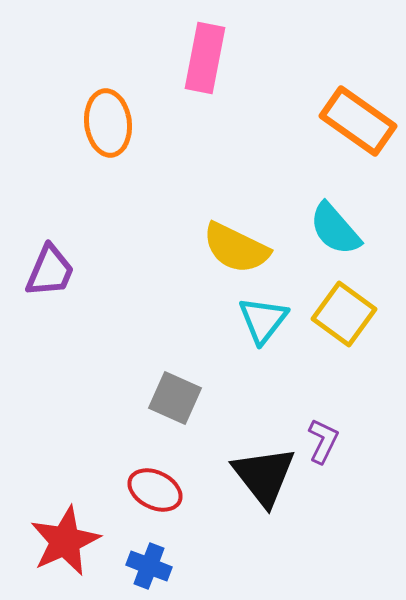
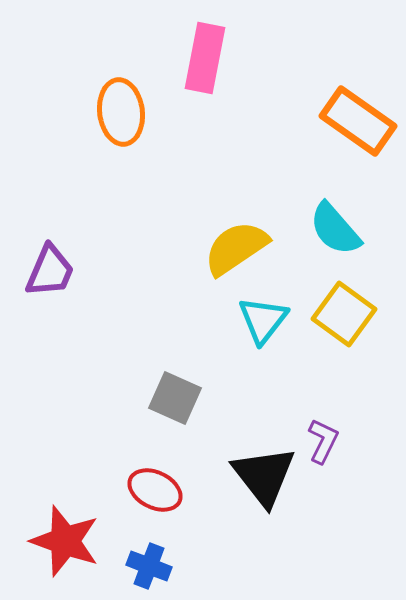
orange ellipse: moved 13 px right, 11 px up
yellow semicircle: rotated 120 degrees clockwise
red star: rotated 28 degrees counterclockwise
